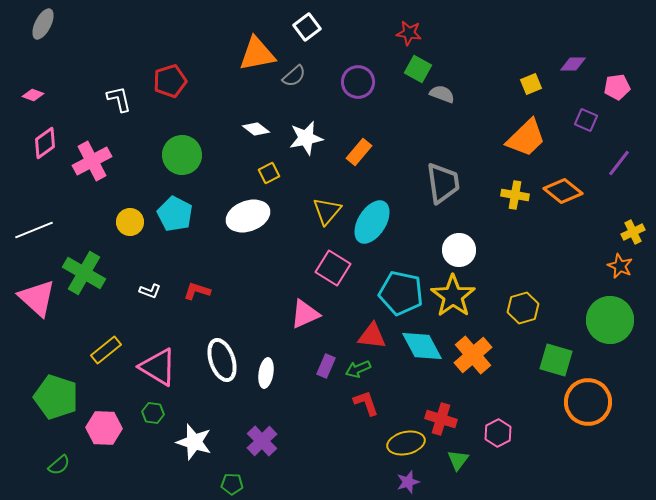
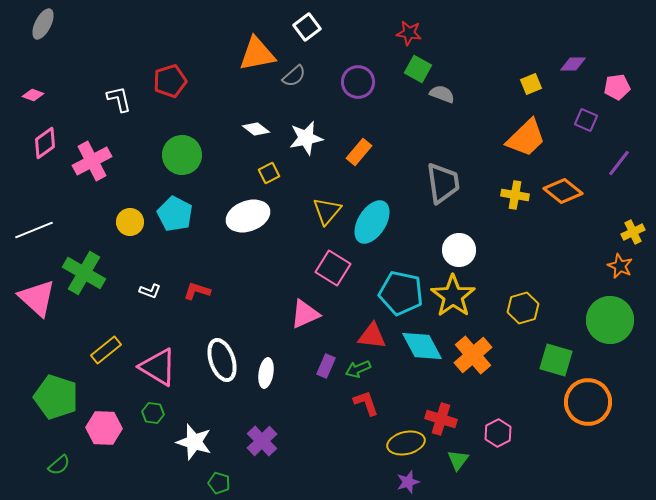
green pentagon at (232, 484): moved 13 px left, 1 px up; rotated 15 degrees clockwise
